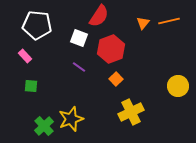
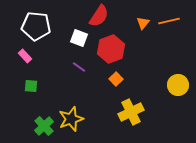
white pentagon: moved 1 px left, 1 px down
yellow circle: moved 1 px up
